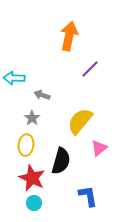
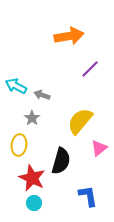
orange arrow: rotated 68 degrees clockwise
cyan arrow: moved 2 px right, 8 px down; rotated 25 degrees clockwise
yellow ellipse: moved 7 px left
